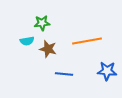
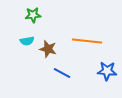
green star: moved 9 px left, 8 px up
orange line: rotated 16 degrees clockwise
blue line: moved 2 px left, 1 px up; rotated 24 degrees clockwise
